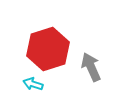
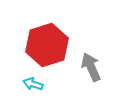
red hexagon: moved 1 px left, 4 px up
